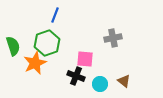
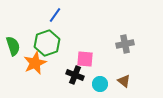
blue line: rotated 14 degrees clockwise
gray cross: moved 12 px right, 6 px down
black cross: moved 1 px left, 1 px up
